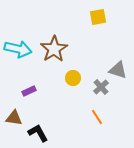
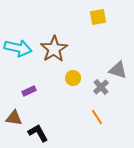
cyan arrow: moved 1 px up
